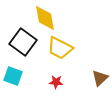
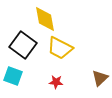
yellow diamond: moved 1 px down
black square: moved 3 px down
